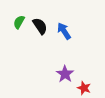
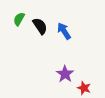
green semicircle: moved 3 px up
